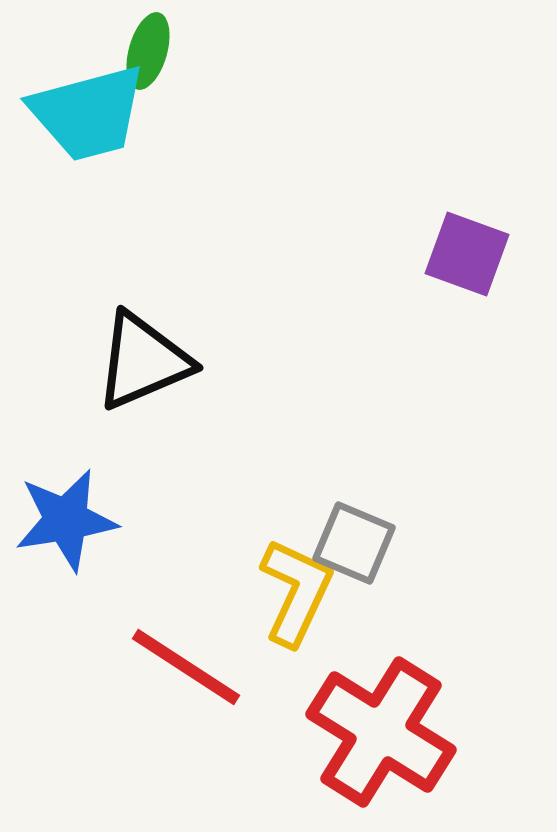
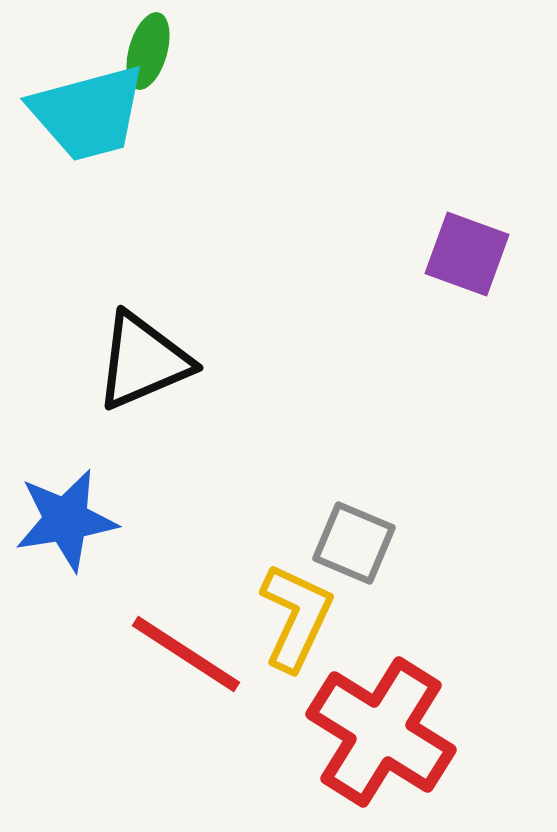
yellow L-shape: moved 25 px down
red line: moved 13 px up
